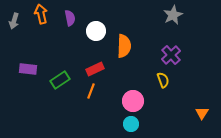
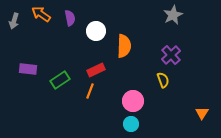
orange arrow: rotated 42 degrees counterclockwise
red rectangle: moved 1 px right, 1 px down
orange line: moved 1 px left
